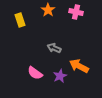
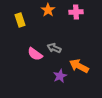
pink cross: rotated 16 degrees counterclockwise
pink semicircle: moved 19 px up
